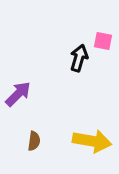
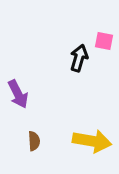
pink square: moved 1 px right
purple arrow: rotated 108 degrees clockwise
brown semicircle: rotated 12 degrees counterclockwise
